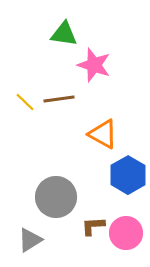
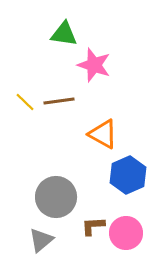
brown line: moved 2 px down
blue hexagon: rotated 6 degrees clockwise
gray triangle: moved 11 px right; rotated 8 degrees counterclockwise
